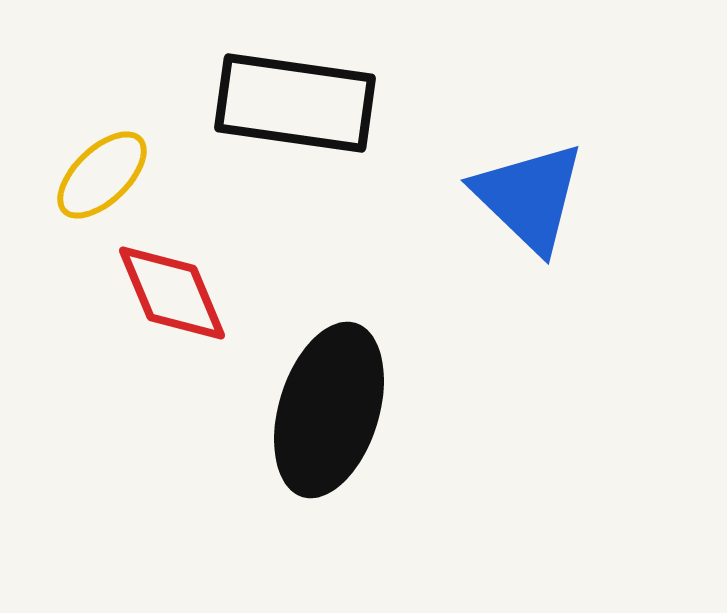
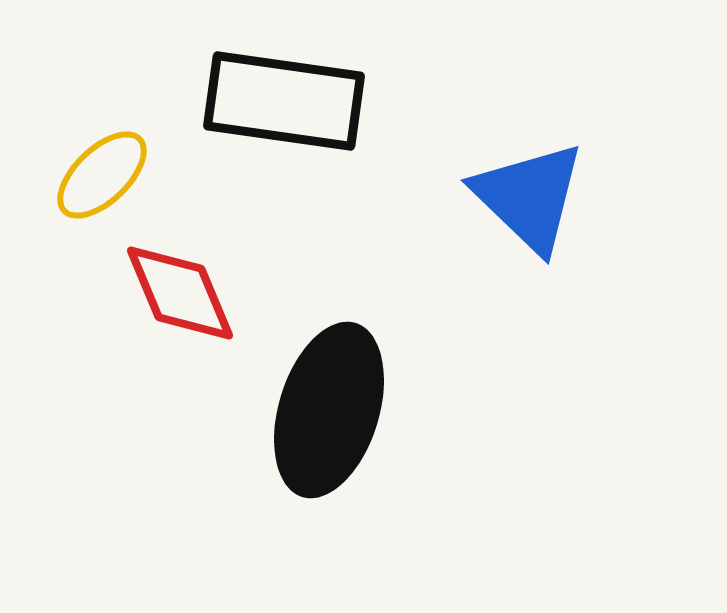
black rectangle: moved 11 px left, 2 px up
red diamond: moved 8 px right
